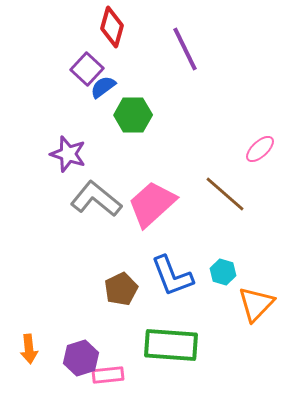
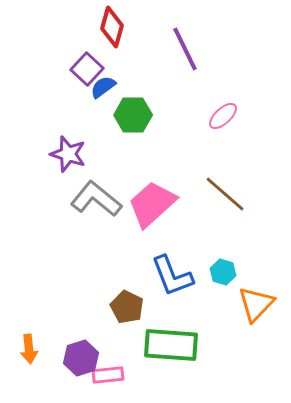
pink ellipse: moved 37 px left, 33 px up
brown pentagon: moved 6 px right, 18 px down; rotated 20 degrees counterclockwise
